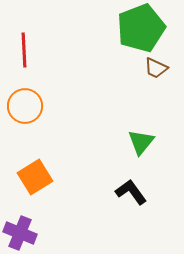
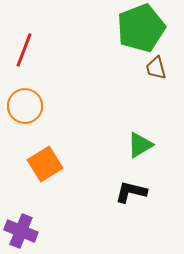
red line: rotated 24 degrees clockwise
brown trapezoid: rotated 50 degrees clockwise
green triangle: moved 1 px left, 3 px down; rotated 20 degrees clockwise
orange square: moved 10 px right, 13 px up
black L-shape: rotated 40 degrees counterclockwise
purple cross: moved 1 px right, 2 px up
